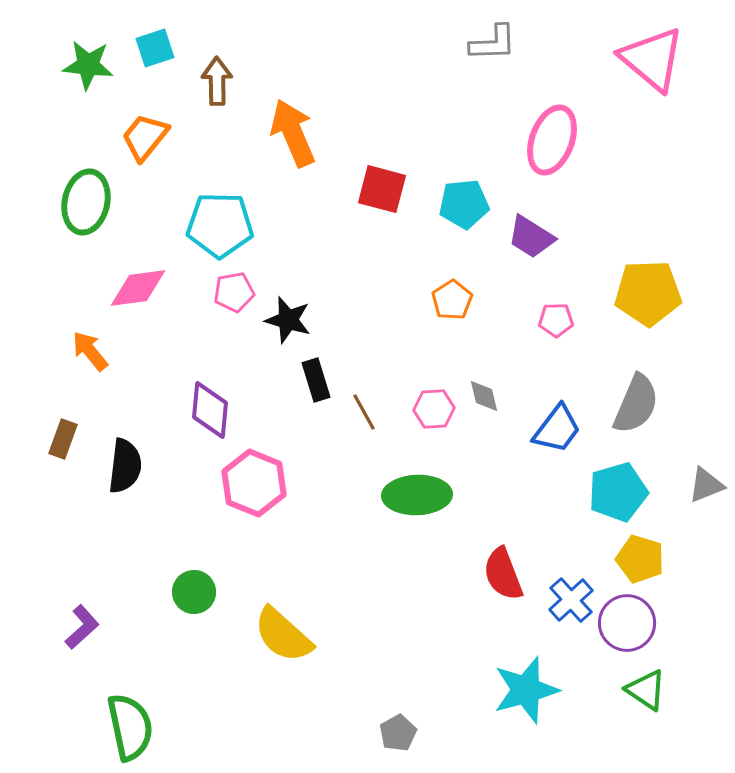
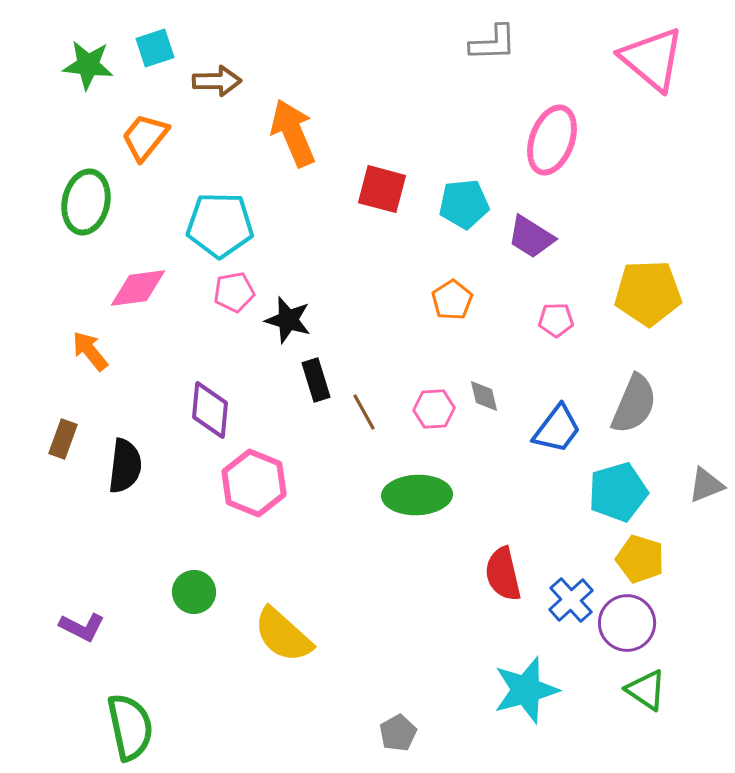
brown arrow at (217, 81): rotated 90 degrees clockwise
gray semicircle at (636, 404): moved 2 px left
red semicircle at (503, 574): rotated 8 degrees clockwise
purple L-shape at (82, 627): rotated 69 degrees clockwise
